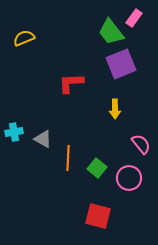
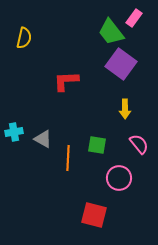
yellow semicircle: rotated 125 degrees clockwise
purple square: rotated 32 degrees counterclockwise
red L-shape: moved 5 px left, 2 px up
yellow arrow: moved 10 px right
pink semicircle: moved 2 px left
green square: moved 23 px up; rotated 30 degrees counterclockwise
pink circle: moved 10 px left
red square: moved 4 px left, 1 px up
